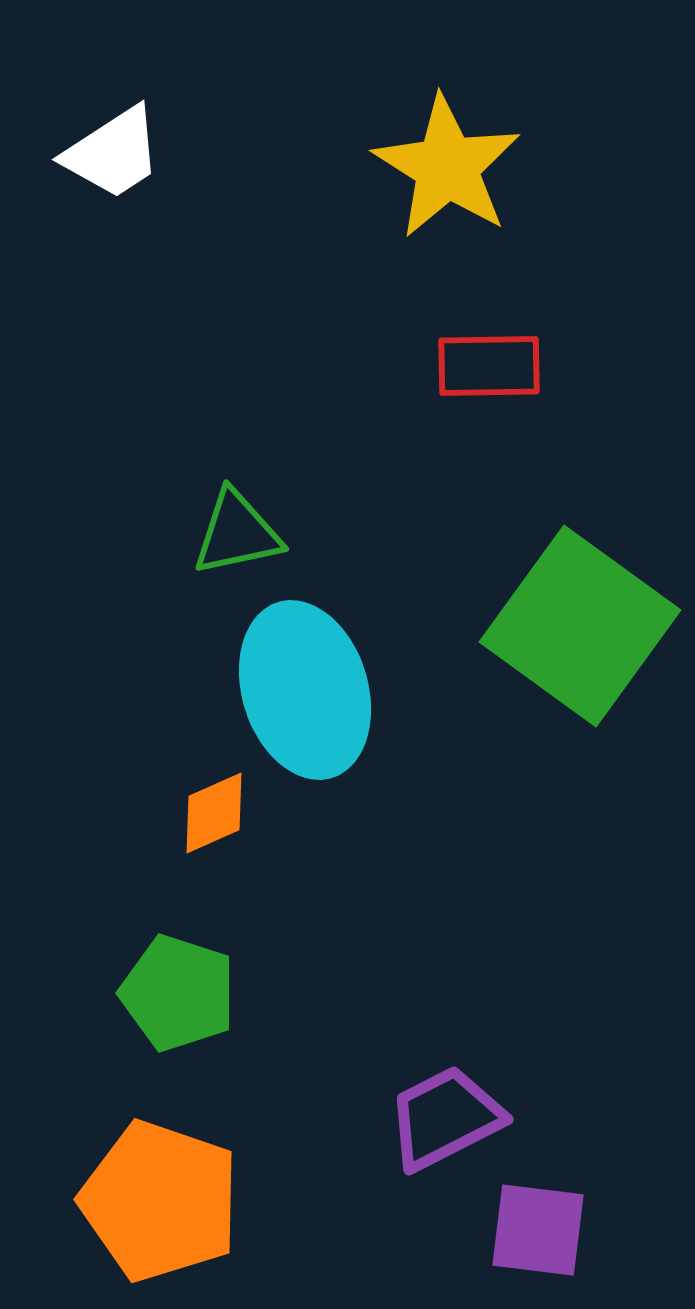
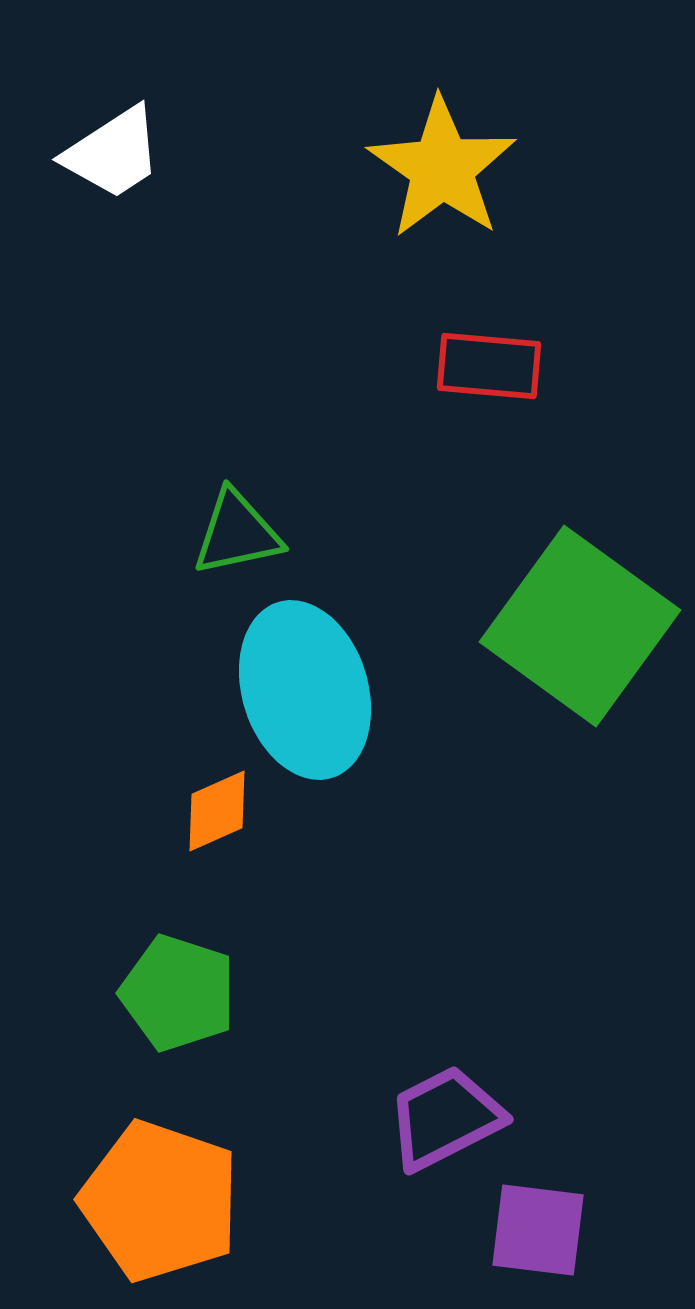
yellow star: moved 5 px left, 1 px down; rotated 3 degrees clockwise
red rectangle: rotated 6 degrees clockwise
orange diamond: moved 3 px right, 2 px up
